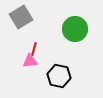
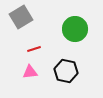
red line: rotated 56 degrees clockwise
pink triangle: moved 11 px down
black hexagon: moved 7 px right, 5 px up
